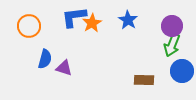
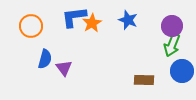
blue star: rotated 12 degrees counterclockwise
orange circle: moved 2 px right
purple triangle: rotated 36 degrees clockwise
